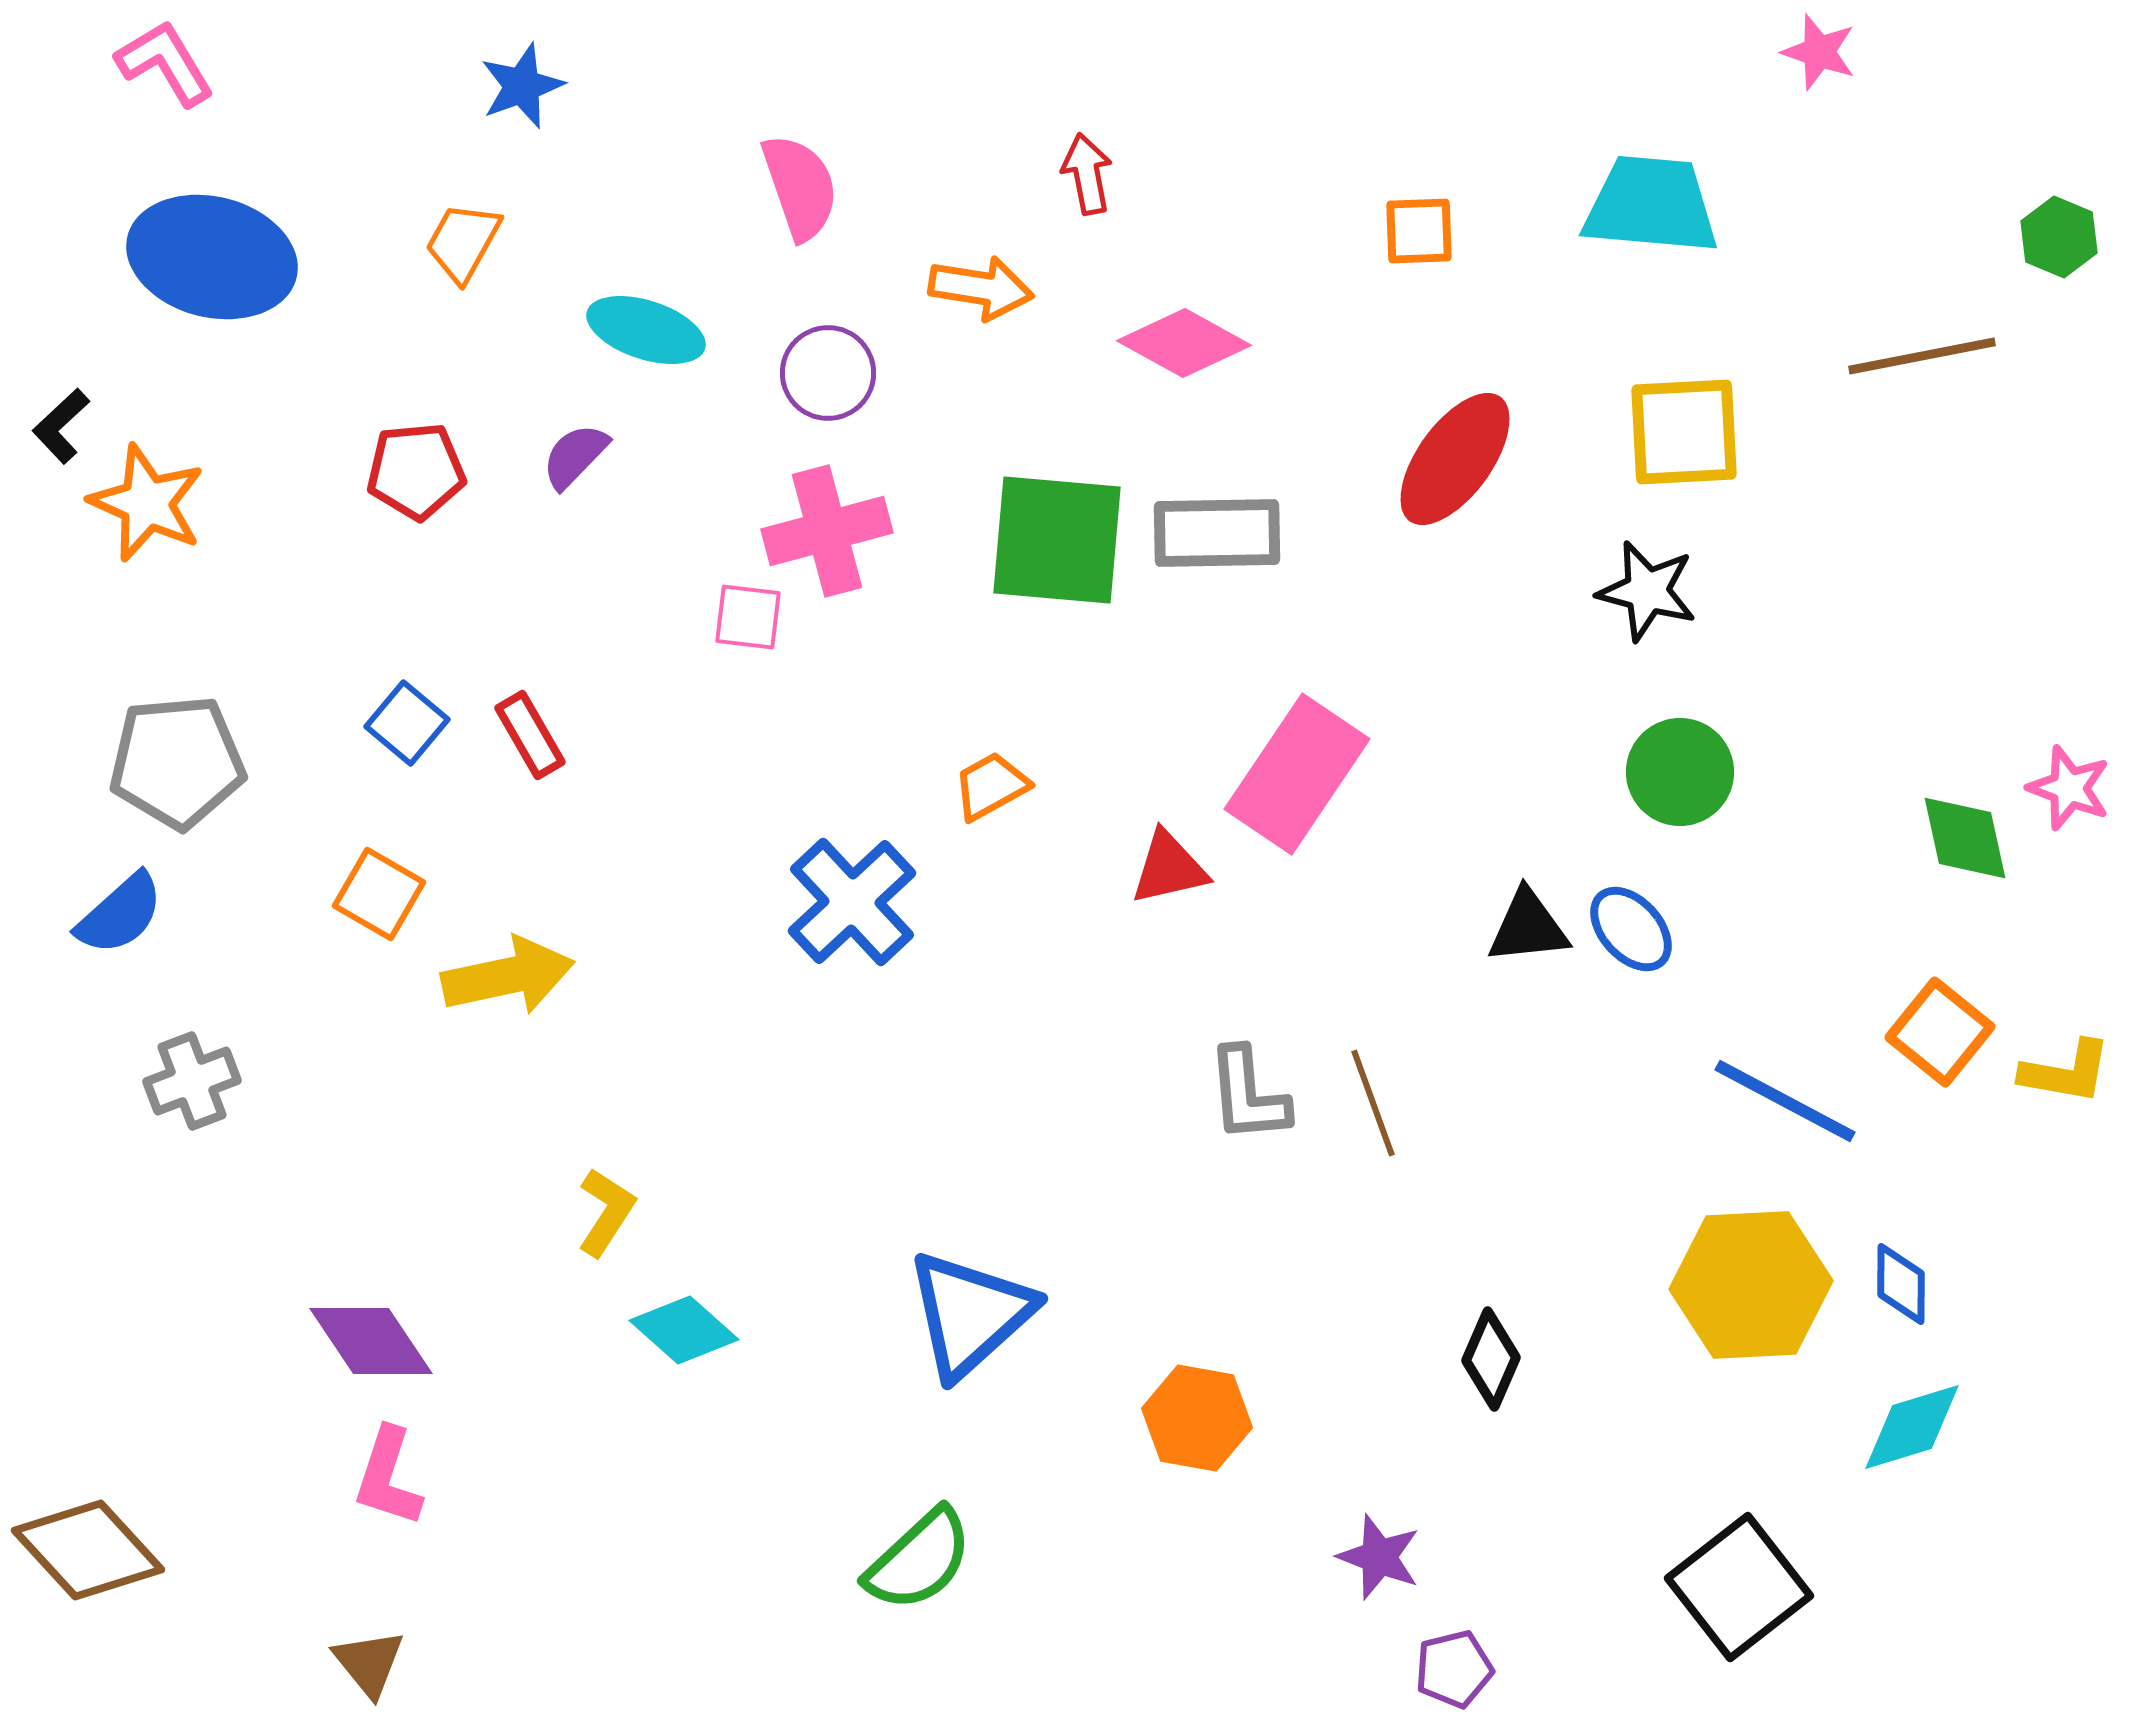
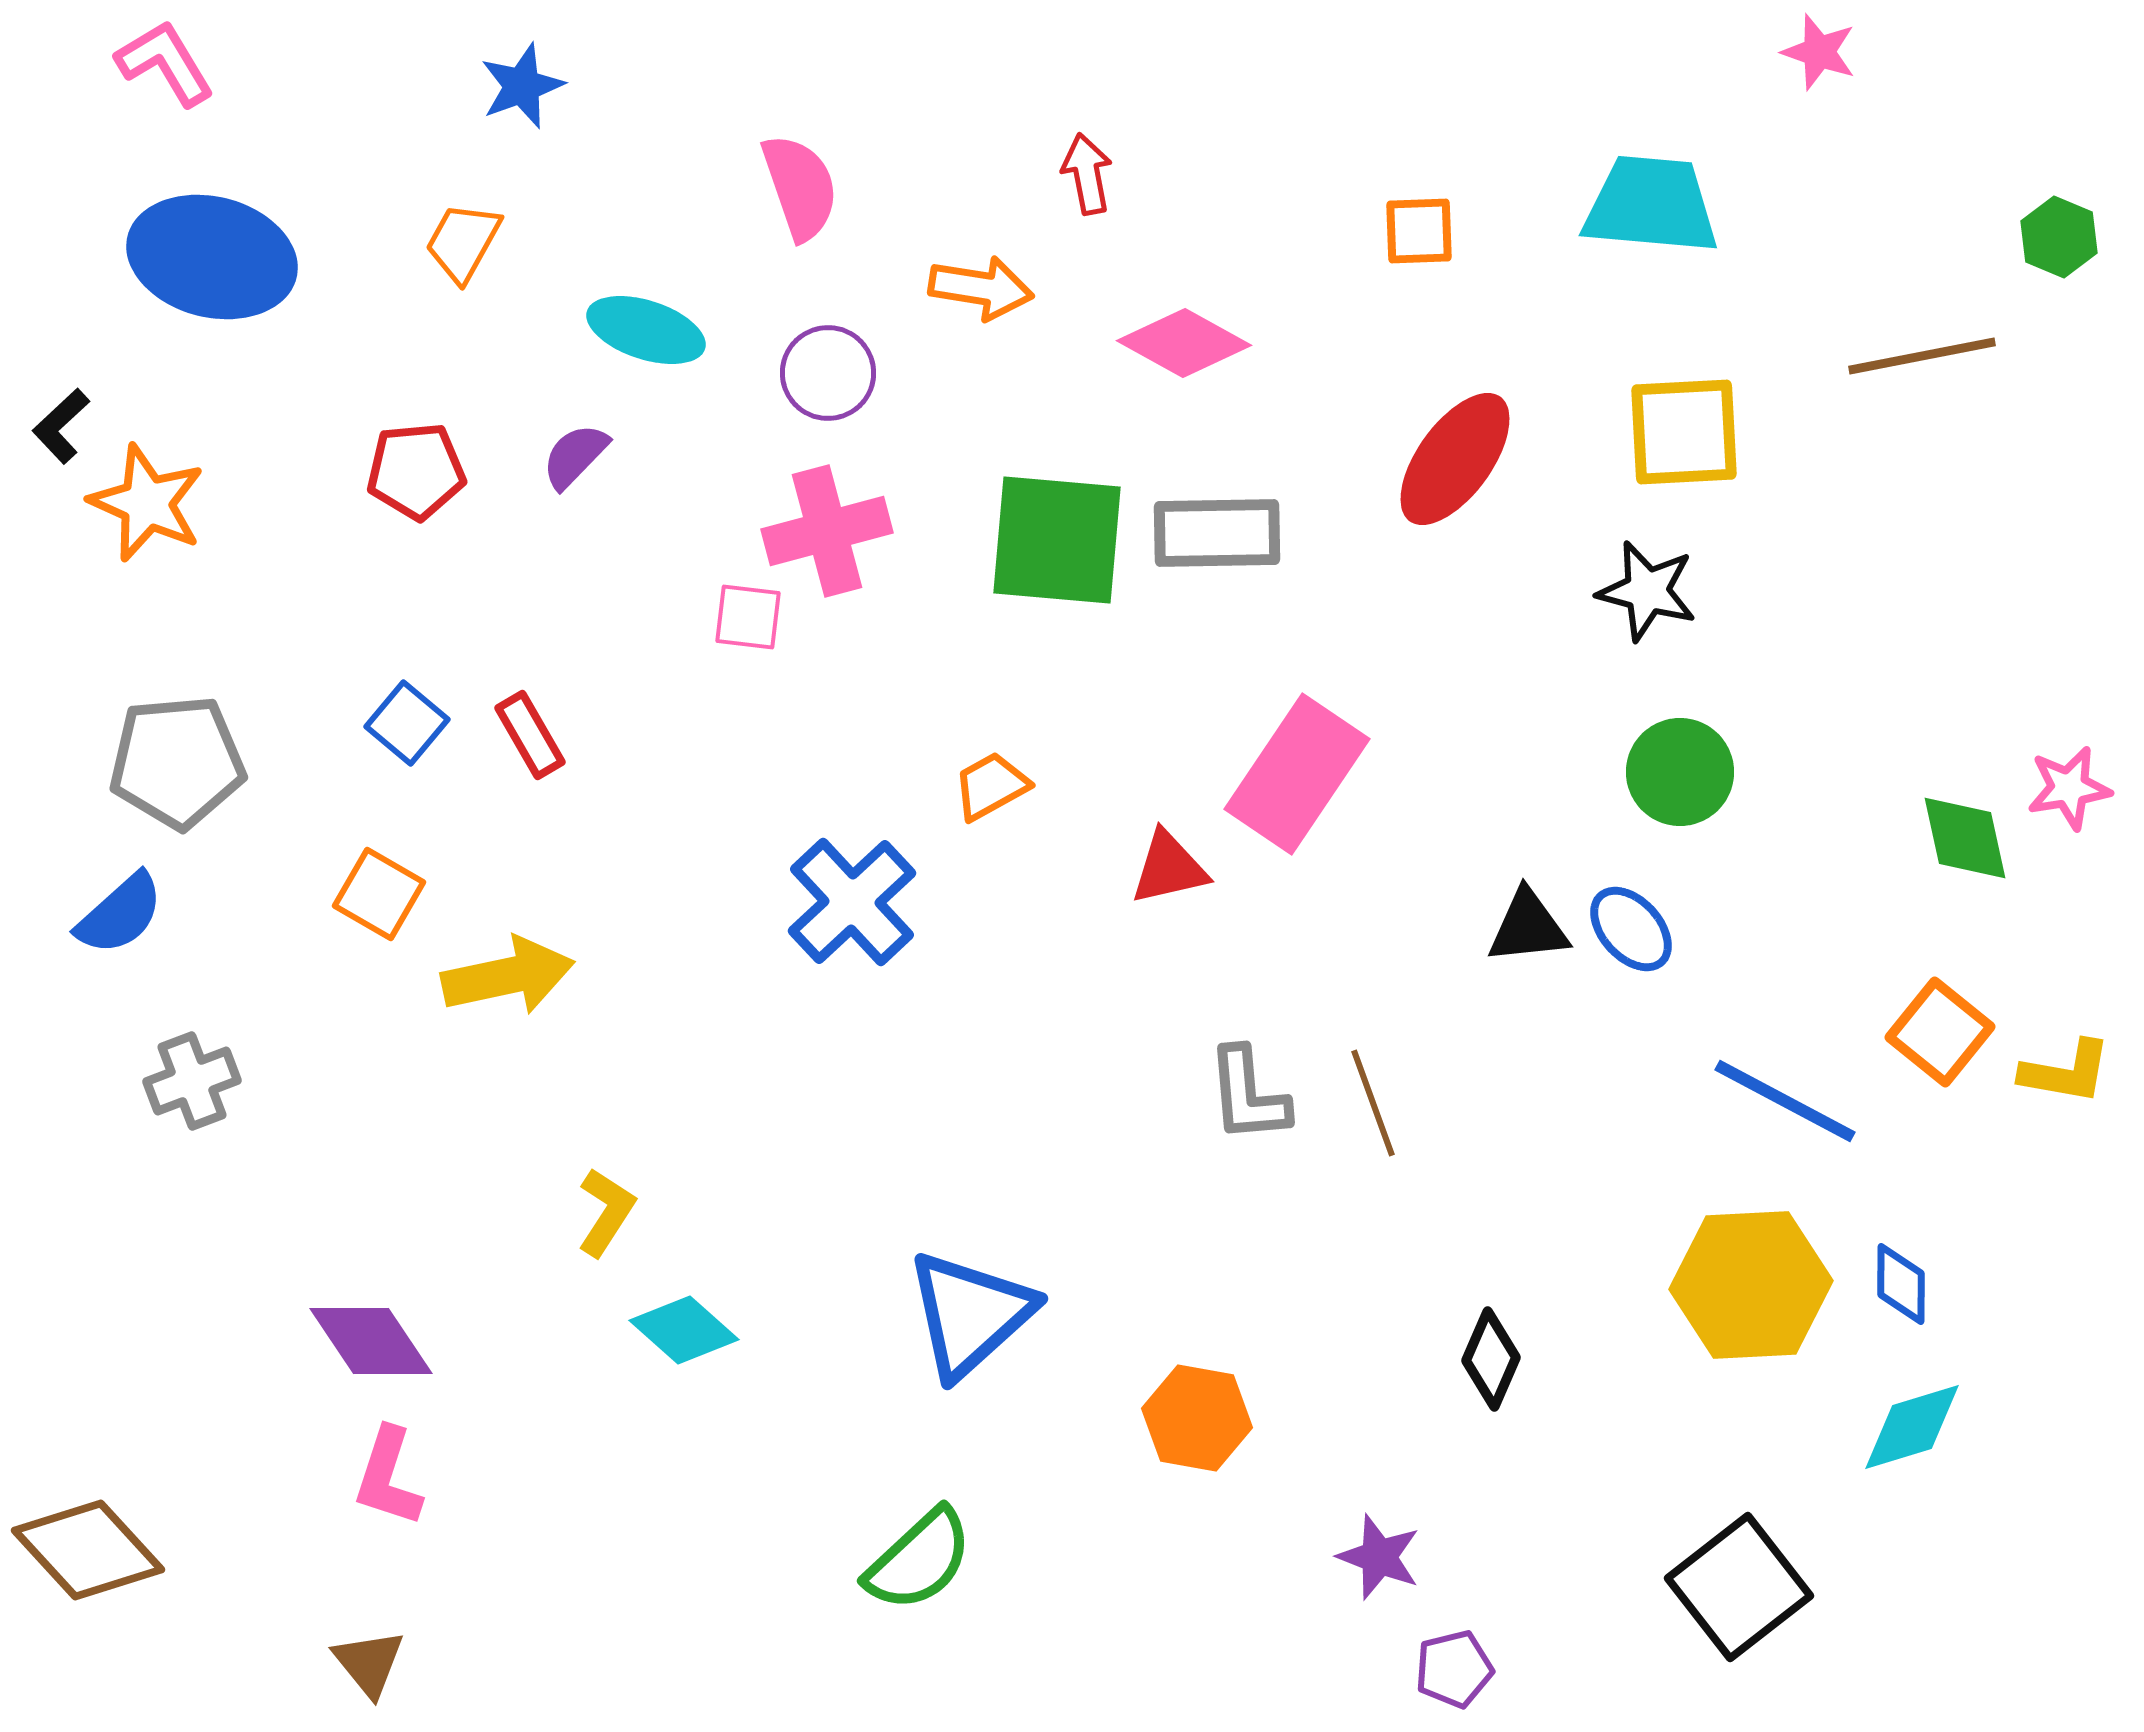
pink star at (2069, 788): rotated 30 degrees counterclockwise
